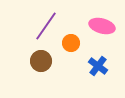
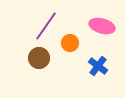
orange circle: moved 1 px left
brown circle: moved 2 px left, 3 px up
